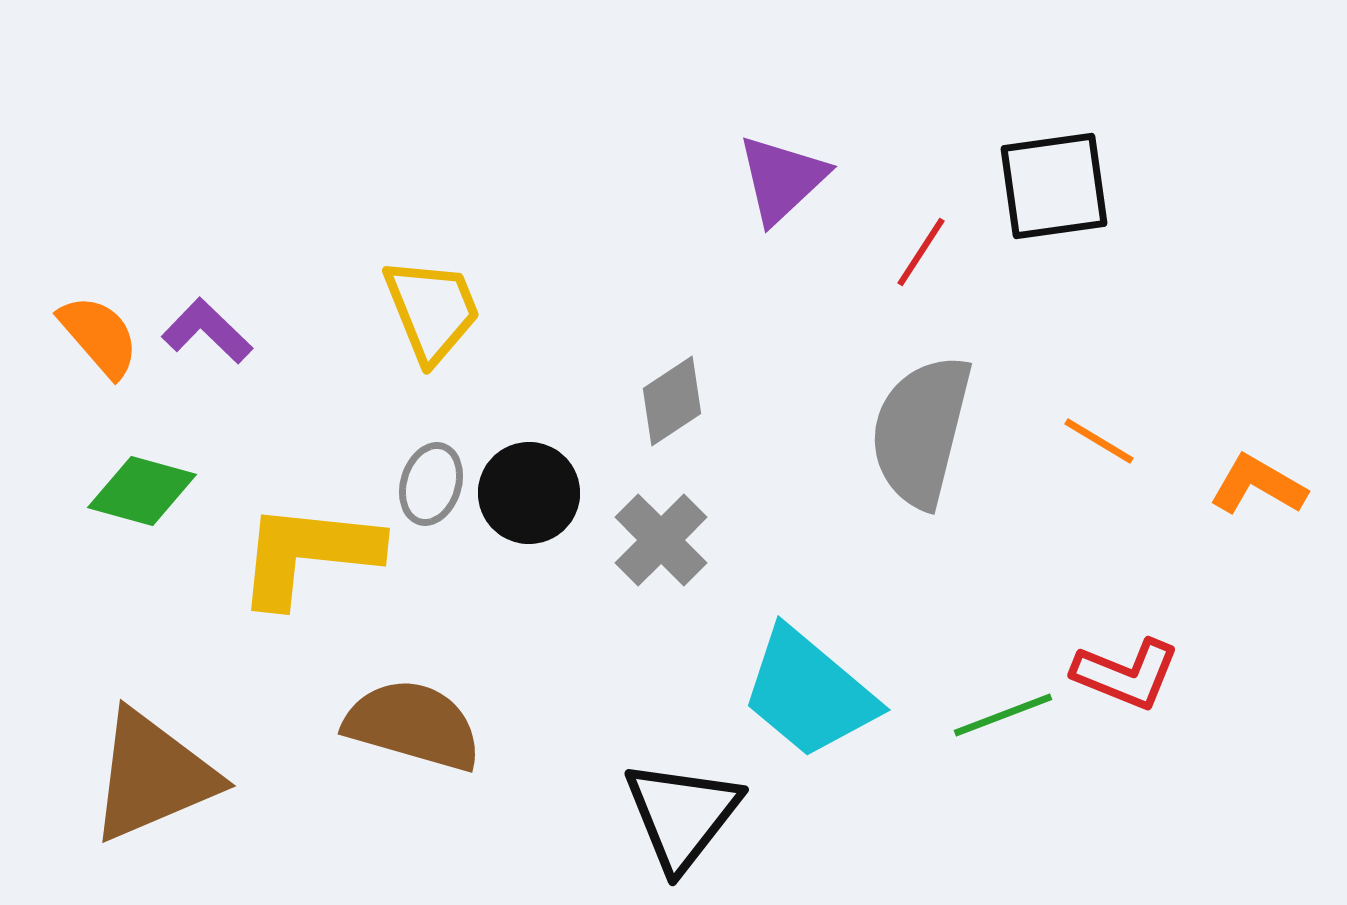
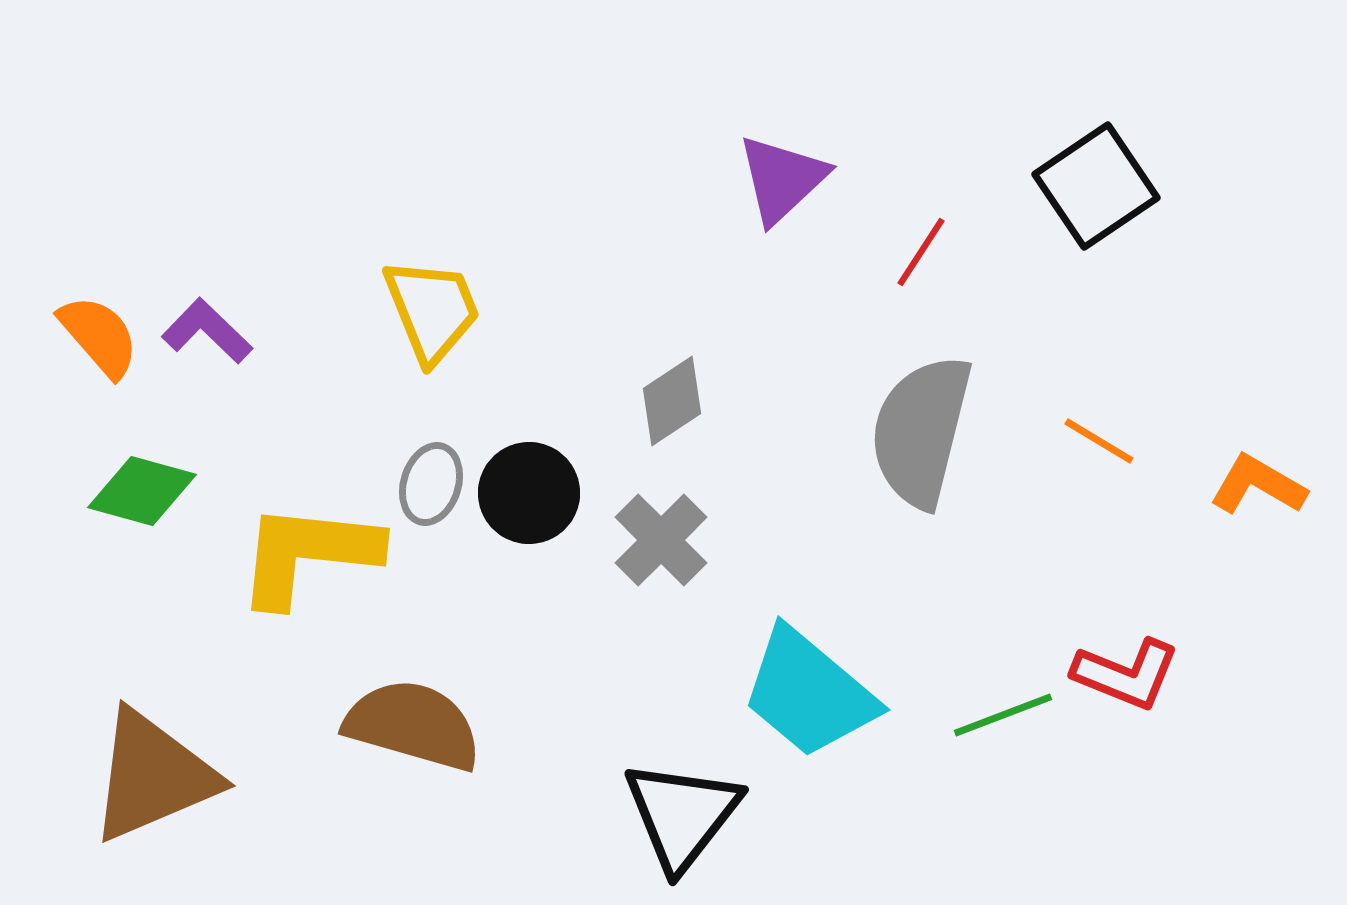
black square: moved 42 px right; rotated 26 degrees counterclockwise
